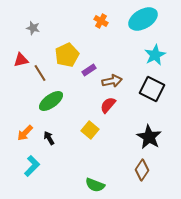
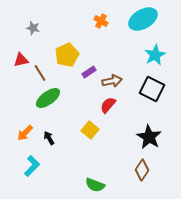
purple rectangle: moved 2 px down
green ellipse: moved 3 px left, 3 px up
